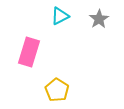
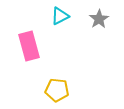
pink rectangle: moved 6 px up; rotated 32 degrees counterclockwise
yellow pentagon: rotated 25 degrees counterclockwise
